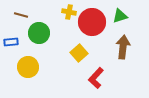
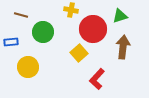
yellow cross: moved 2 px right, 2 px up
red circle: moved 1 px right, 7 px down
green circle: moved 4 px right, 1 px up
red L-shape: moved 1 px right, 1 px down
